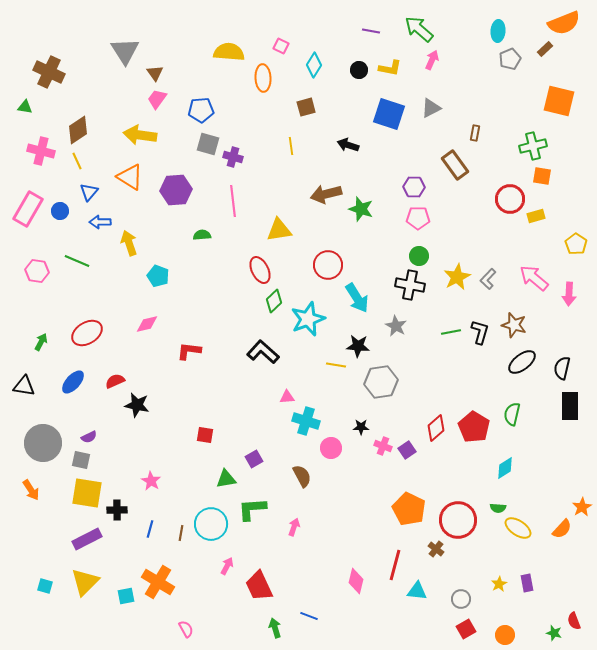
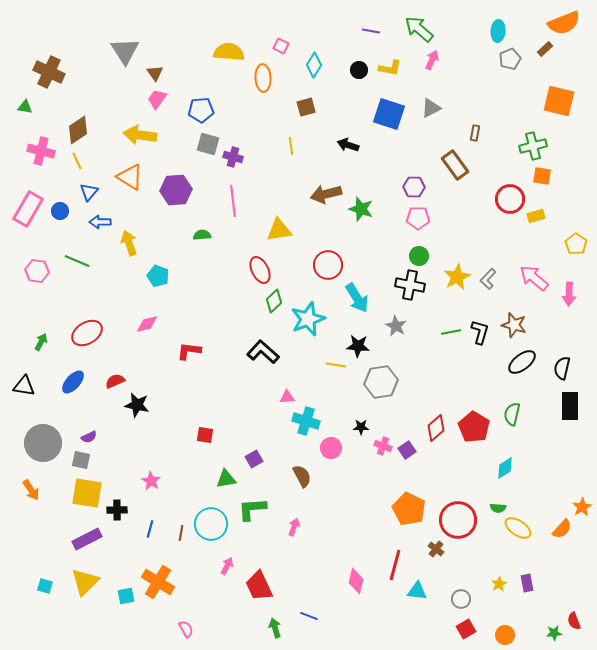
green star at (554, 633): rotated 21 degrees counterclockwise
